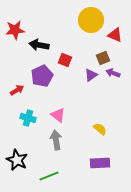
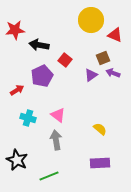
red square: rotated 16 degrees clockwise
